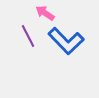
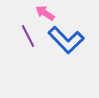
blue L-shape: moved 1 px up
